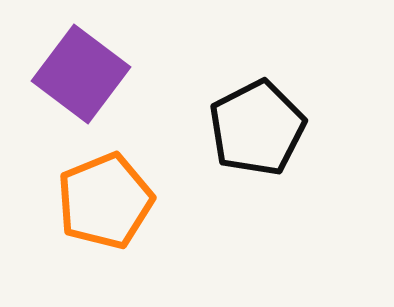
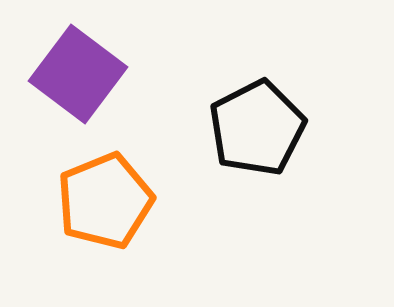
purple square: moved 3 px left
